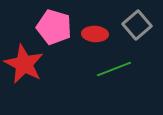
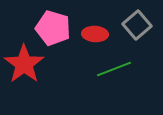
pink pentagon: moved 1 px left, 1 px down
red star: rotated 9 degrees clockwise
